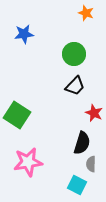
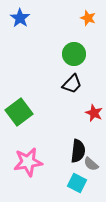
orange star: moved 2 px right, 5 px down
blue star: moved 4 px left, 16 px up; rotated 30 degrees counterclockwise
black trapezoid: moved 3 px left, 2 px up
green square: moved 2 px right, 3 px up; rotated 20 degrees clockwise
black semicircle: moved 4 px left, 8 px down; rotated 10 degrees counterclockwise
gray semicircle: rotated 49 degrees counterclockwise
cyan square: moved 2 px up
